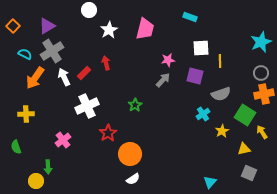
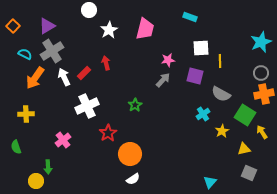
gray semicircle: rotated 48 degrees clockwise
